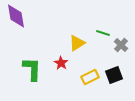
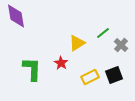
green line: rotated 56 degrees counterclockwise
